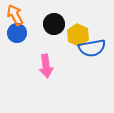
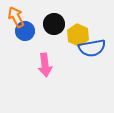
orange arrow: moved 1 px right, 2 px down
blue circle: moved 8 px right, 2 px up
pink arrow: moved 1 px left, 1 px up
